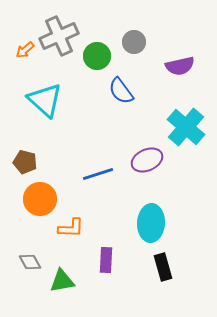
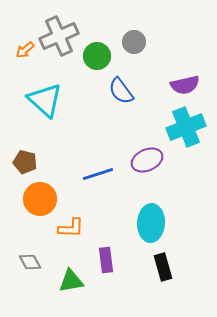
purple semicircle: moved 5 px right, 19 px down
cyan cross: rotated 27 degrees clockwise
purple rectangle: rotated 10 degrees counterclockwise
green triangle: moved 9 px right
